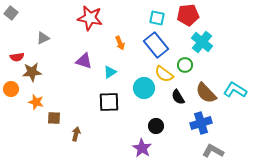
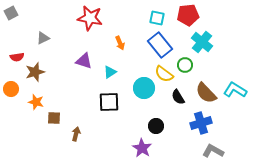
gray square: rotated 24 degrees clockwise
blue rectangle: moved 4 px right
brown star: moved 3 px right; rotated 12 degrees counterclockwise
